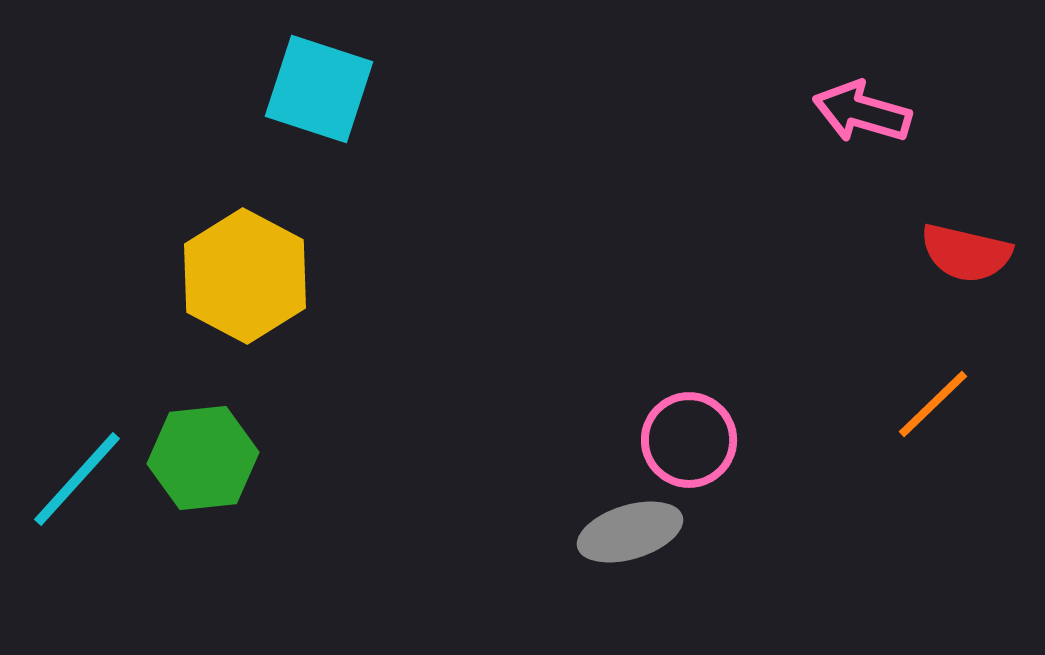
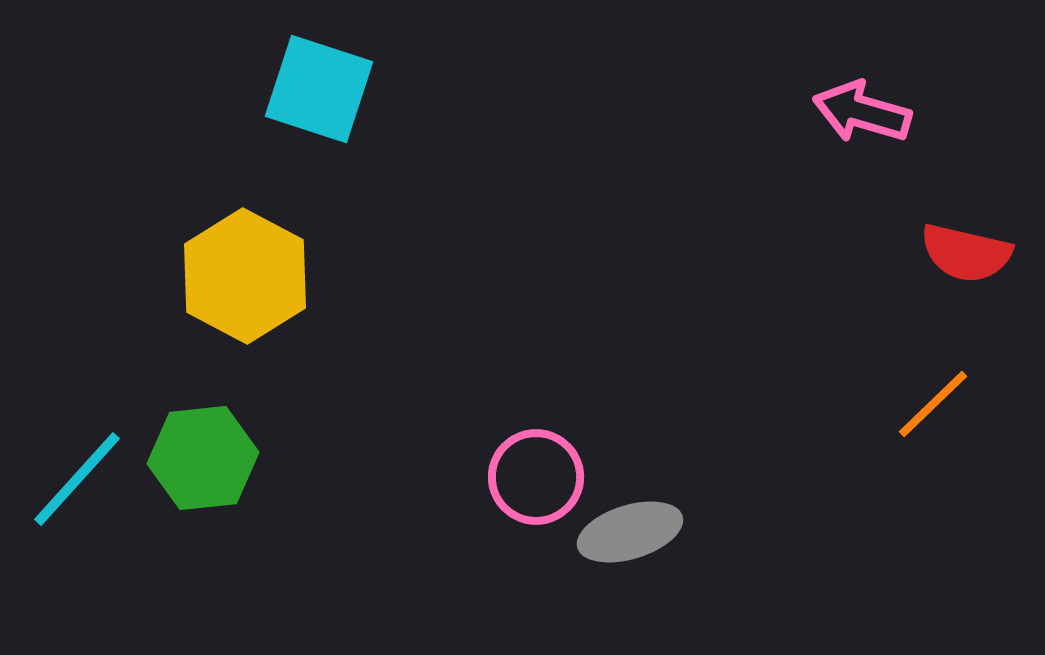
pink circle: moved 153 px left, 37 px down
